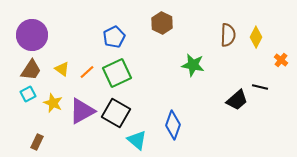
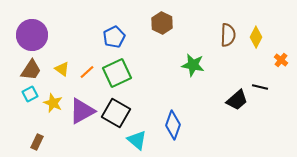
cyan square: moved 2 px right
